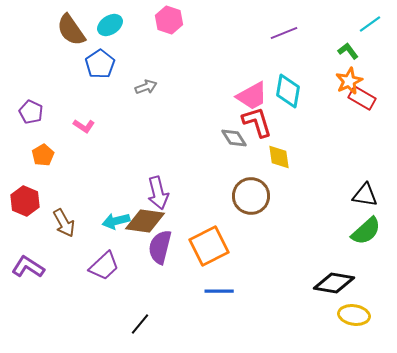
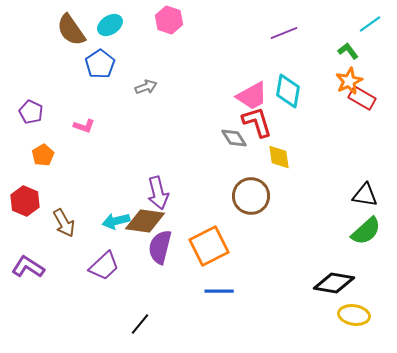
pink L-shape: rotated 15 degrees counterclockwise
